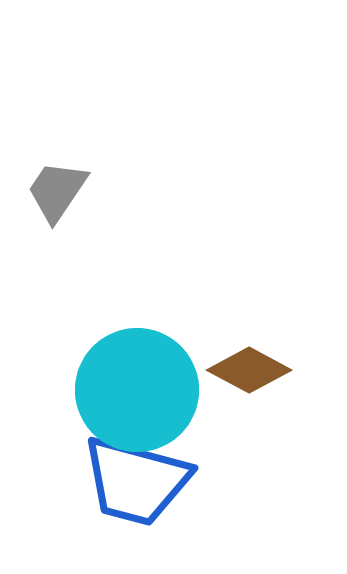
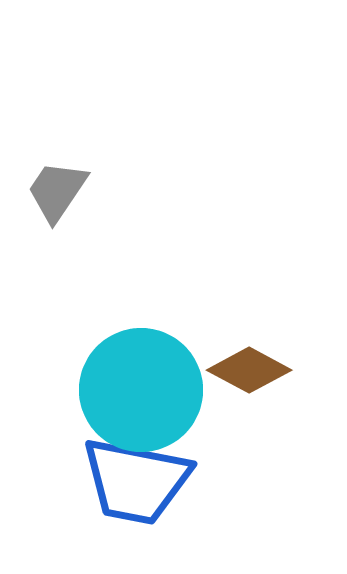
cyan circle: moved 4 px right
blue trapezoid: rotated 4 degrees counterclockwise
